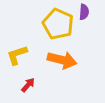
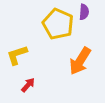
orange arrow: moved 18 px right, 1 px down; rotated 108 degrees clockwise
